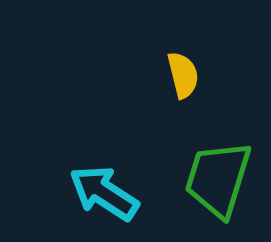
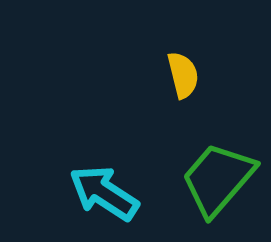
green trapezoid: rotated 24 degrees clockwise
